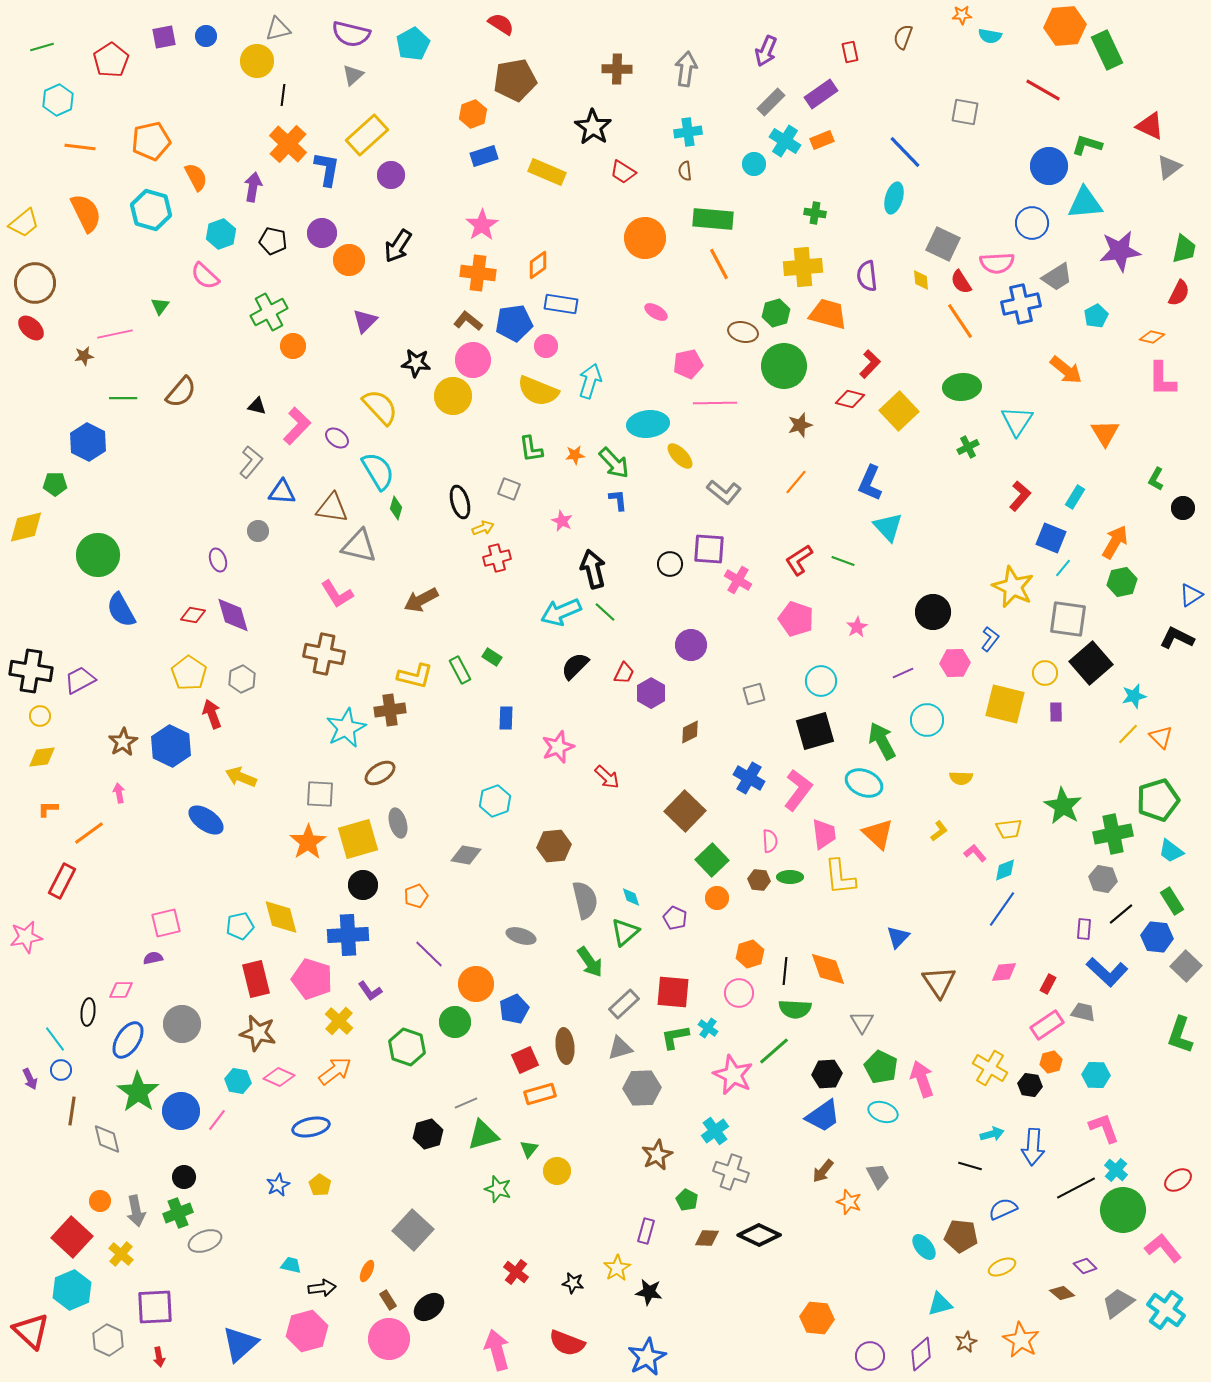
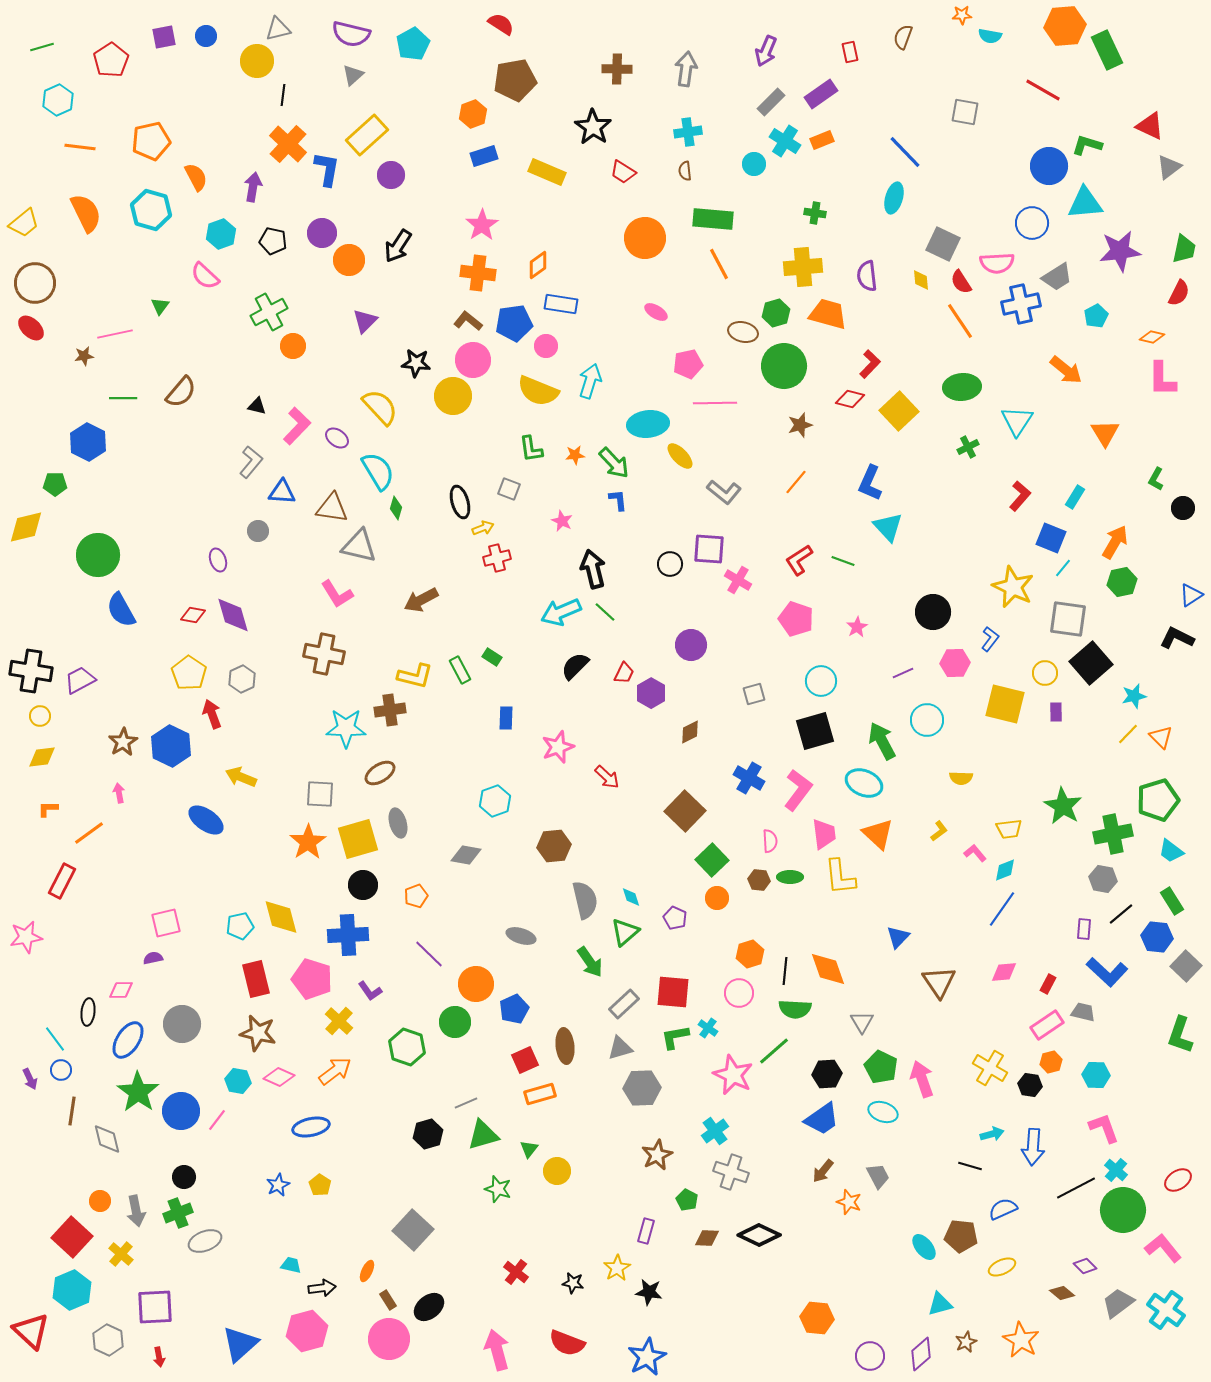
cyan star at (346, 728): rotated 27 degrees clockwise
blue trapezoid at (823, 1116): moved 1 px left, 3 px down
